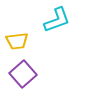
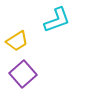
yellow trapezoid: rotated 25 degrees counterclockwise
